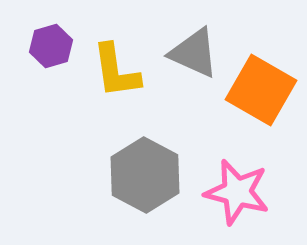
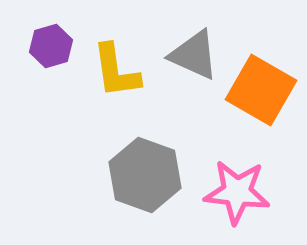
gray triangle: moved 2 px down
gray hexagon: rotated 8 degrees counterclockwise
pink star: rotated 8 degrees counterclockwise
